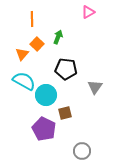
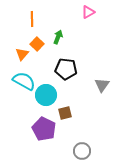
gray triangle: moved 7 px right, 2 px up
